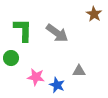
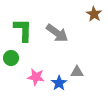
gray triangle: moved 2 px left, 1 px down
blue star: moved 2 px right, 2 px up; rotated 14 degrees clockwise
